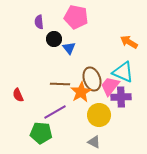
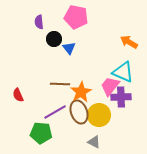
brown ellipse: moved 13 px left, 33 px down
